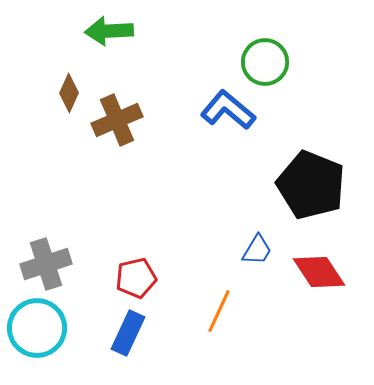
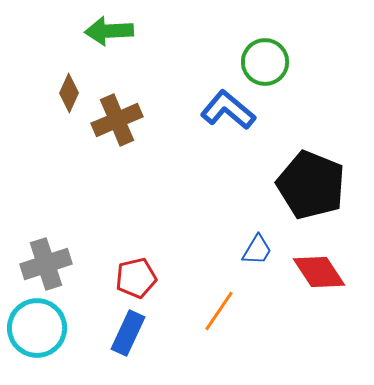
orange line: rotated 9 degrees clockwise
